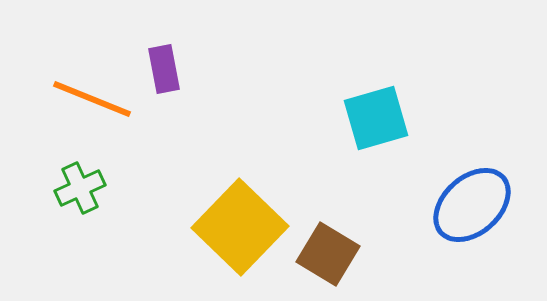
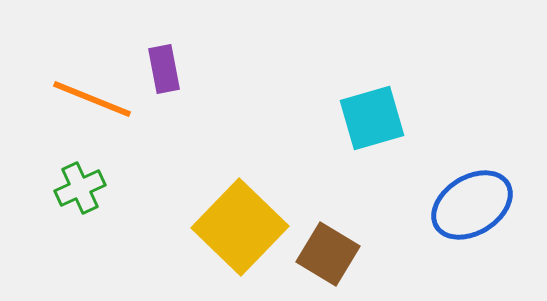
cyan square: moved 4 px left
blue ellipse: rotated 10 degrees clockwise
